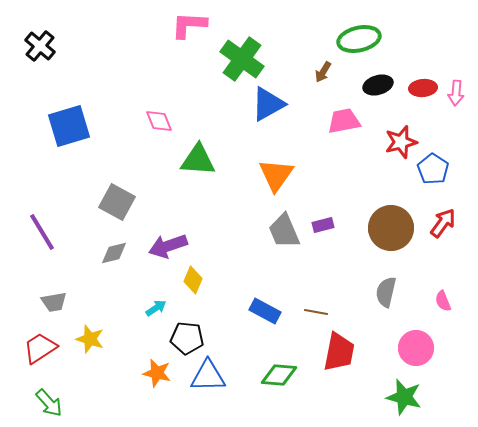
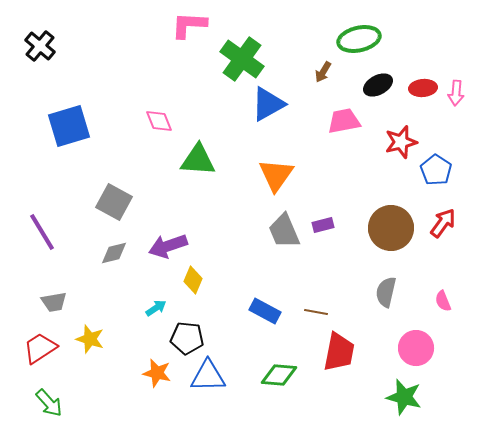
black ellipse at (378, 85): rotated 12 degrees counterclockwise
blue pentagon at (433, 169): moved 3 px right, 1 px down
gray square at (117, 202): moved 3 px left
